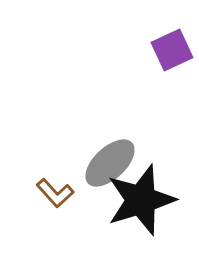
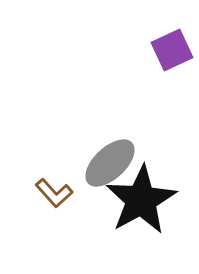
brown L-shape: moved 1 px left
black star: rotated 12 degrees counterclockwise
